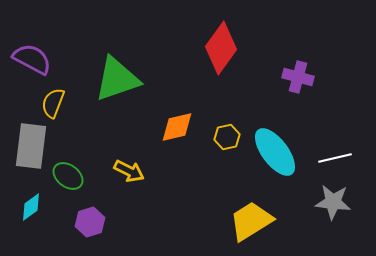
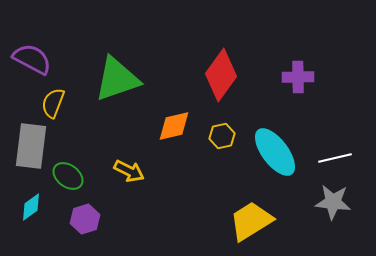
red diamond: moved 27 px down
purple cross: rotated 16 degrees counterclockwise
orange diamond: moved 3 px left, 1 px up
yellow hexagon: moved 5 px left, 1 px up
purple hexagon: moved 5 px left, 3 px up
